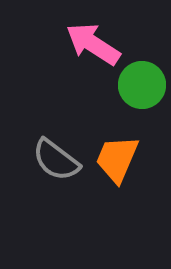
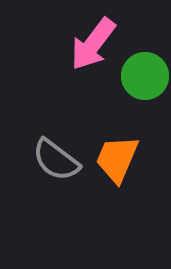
pink arrow: rotated 86 degrees counterclockwise
green circle: moved 3 px right, 9 px up
